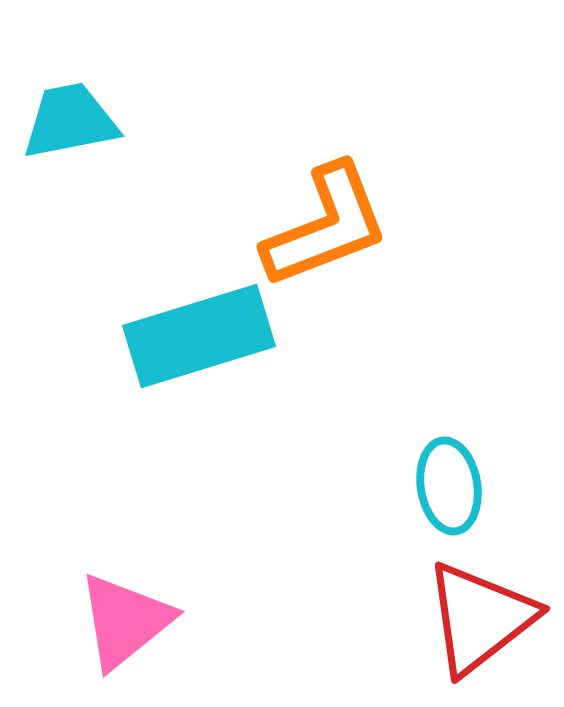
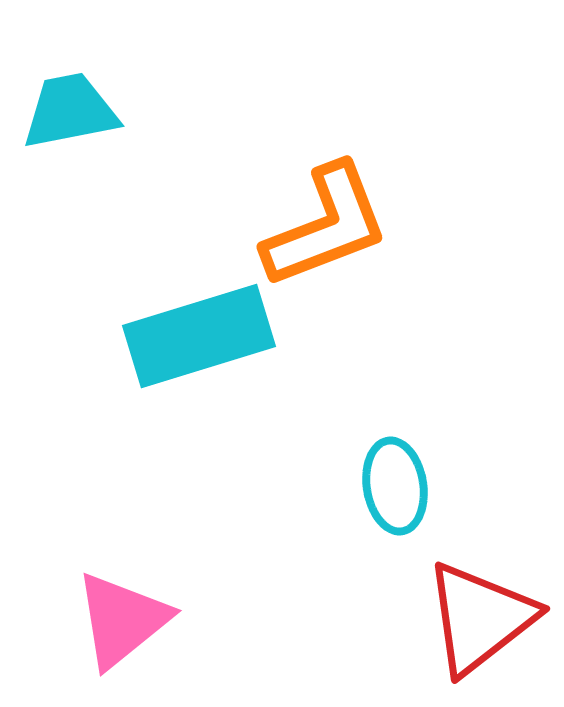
cyan trapezoid: moved 10 px up
cyan ellipse: moved 54 px left
pink triangle: moved 3 px left, 1 px up
